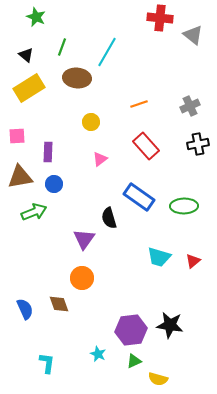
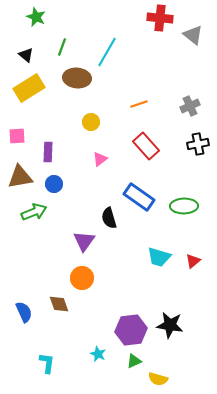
purple triangle: moved 2 px down
blue semicircle: moved 1 px left, 3 px down
